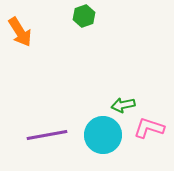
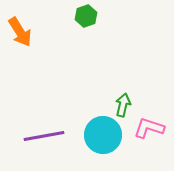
green hexagon: moved 2 px right
green arrow: rotated 115 degrees clockwise
purple line: moved 3 px left, 1 px down
